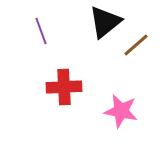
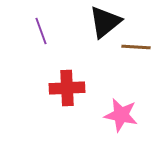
brown line: moved 2 px down; rotated 44 degrees clockwise
red cross: moved 3 px right, 1 px down
pink star: moved 4 px down
